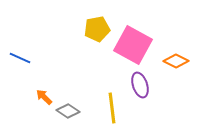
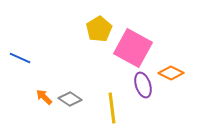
yellow pentagon: moved 2 px right; rotated 20 degrees counterclockwise
pink square: moved 3 px down
orange diamond: moved 5 px left, 12 px down
purple ellipse: moved 3 px right
gray diamond: moved 2 px right, 12 px up
